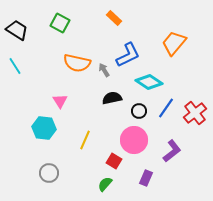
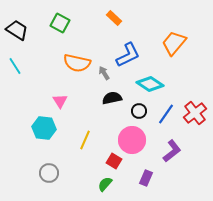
gray arrow: moved 3 px down
cyan diamond: moved 1 px right, 2 px down
blue line: moved 6 px down
pink circle: moved 2 px left
